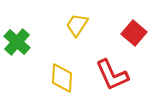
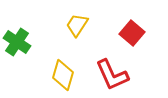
red square: moved 2 px left
green cross: rotated 8 degrees counterclockwise
yellow diamond: moved 1 px right, 3 px up; rotated 12 degrees clockwise
